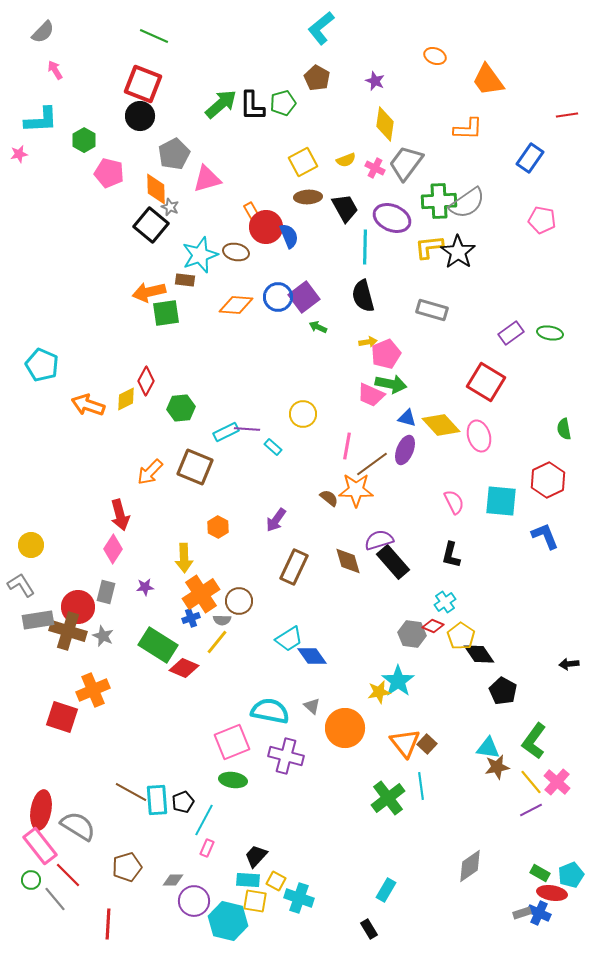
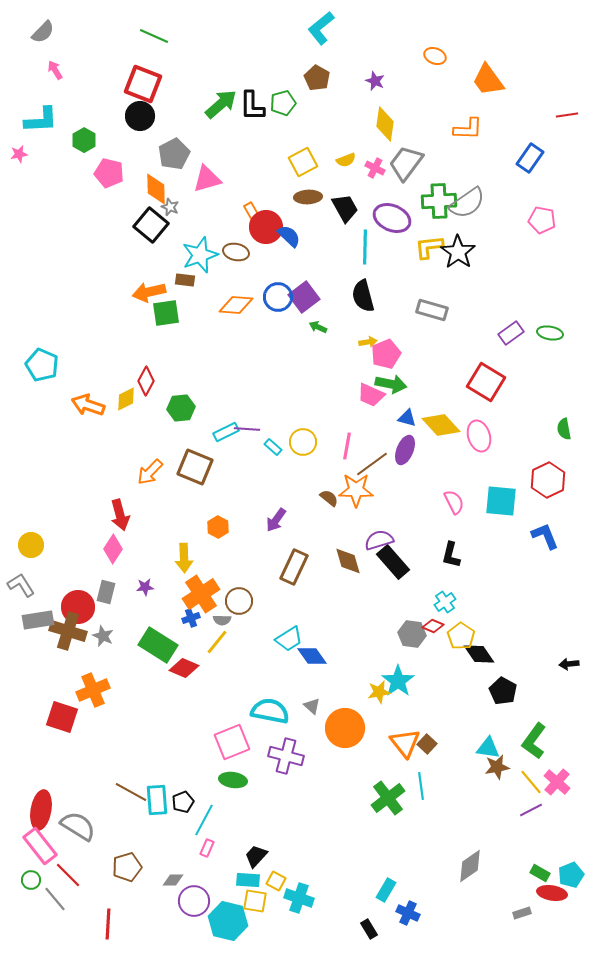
blue semicircle at (289, 236): rotated 25 degrees counterclockwise
yellow circle at (303, 414): moved 28 px down
blue cross at (539, 913): moved 131 px left
